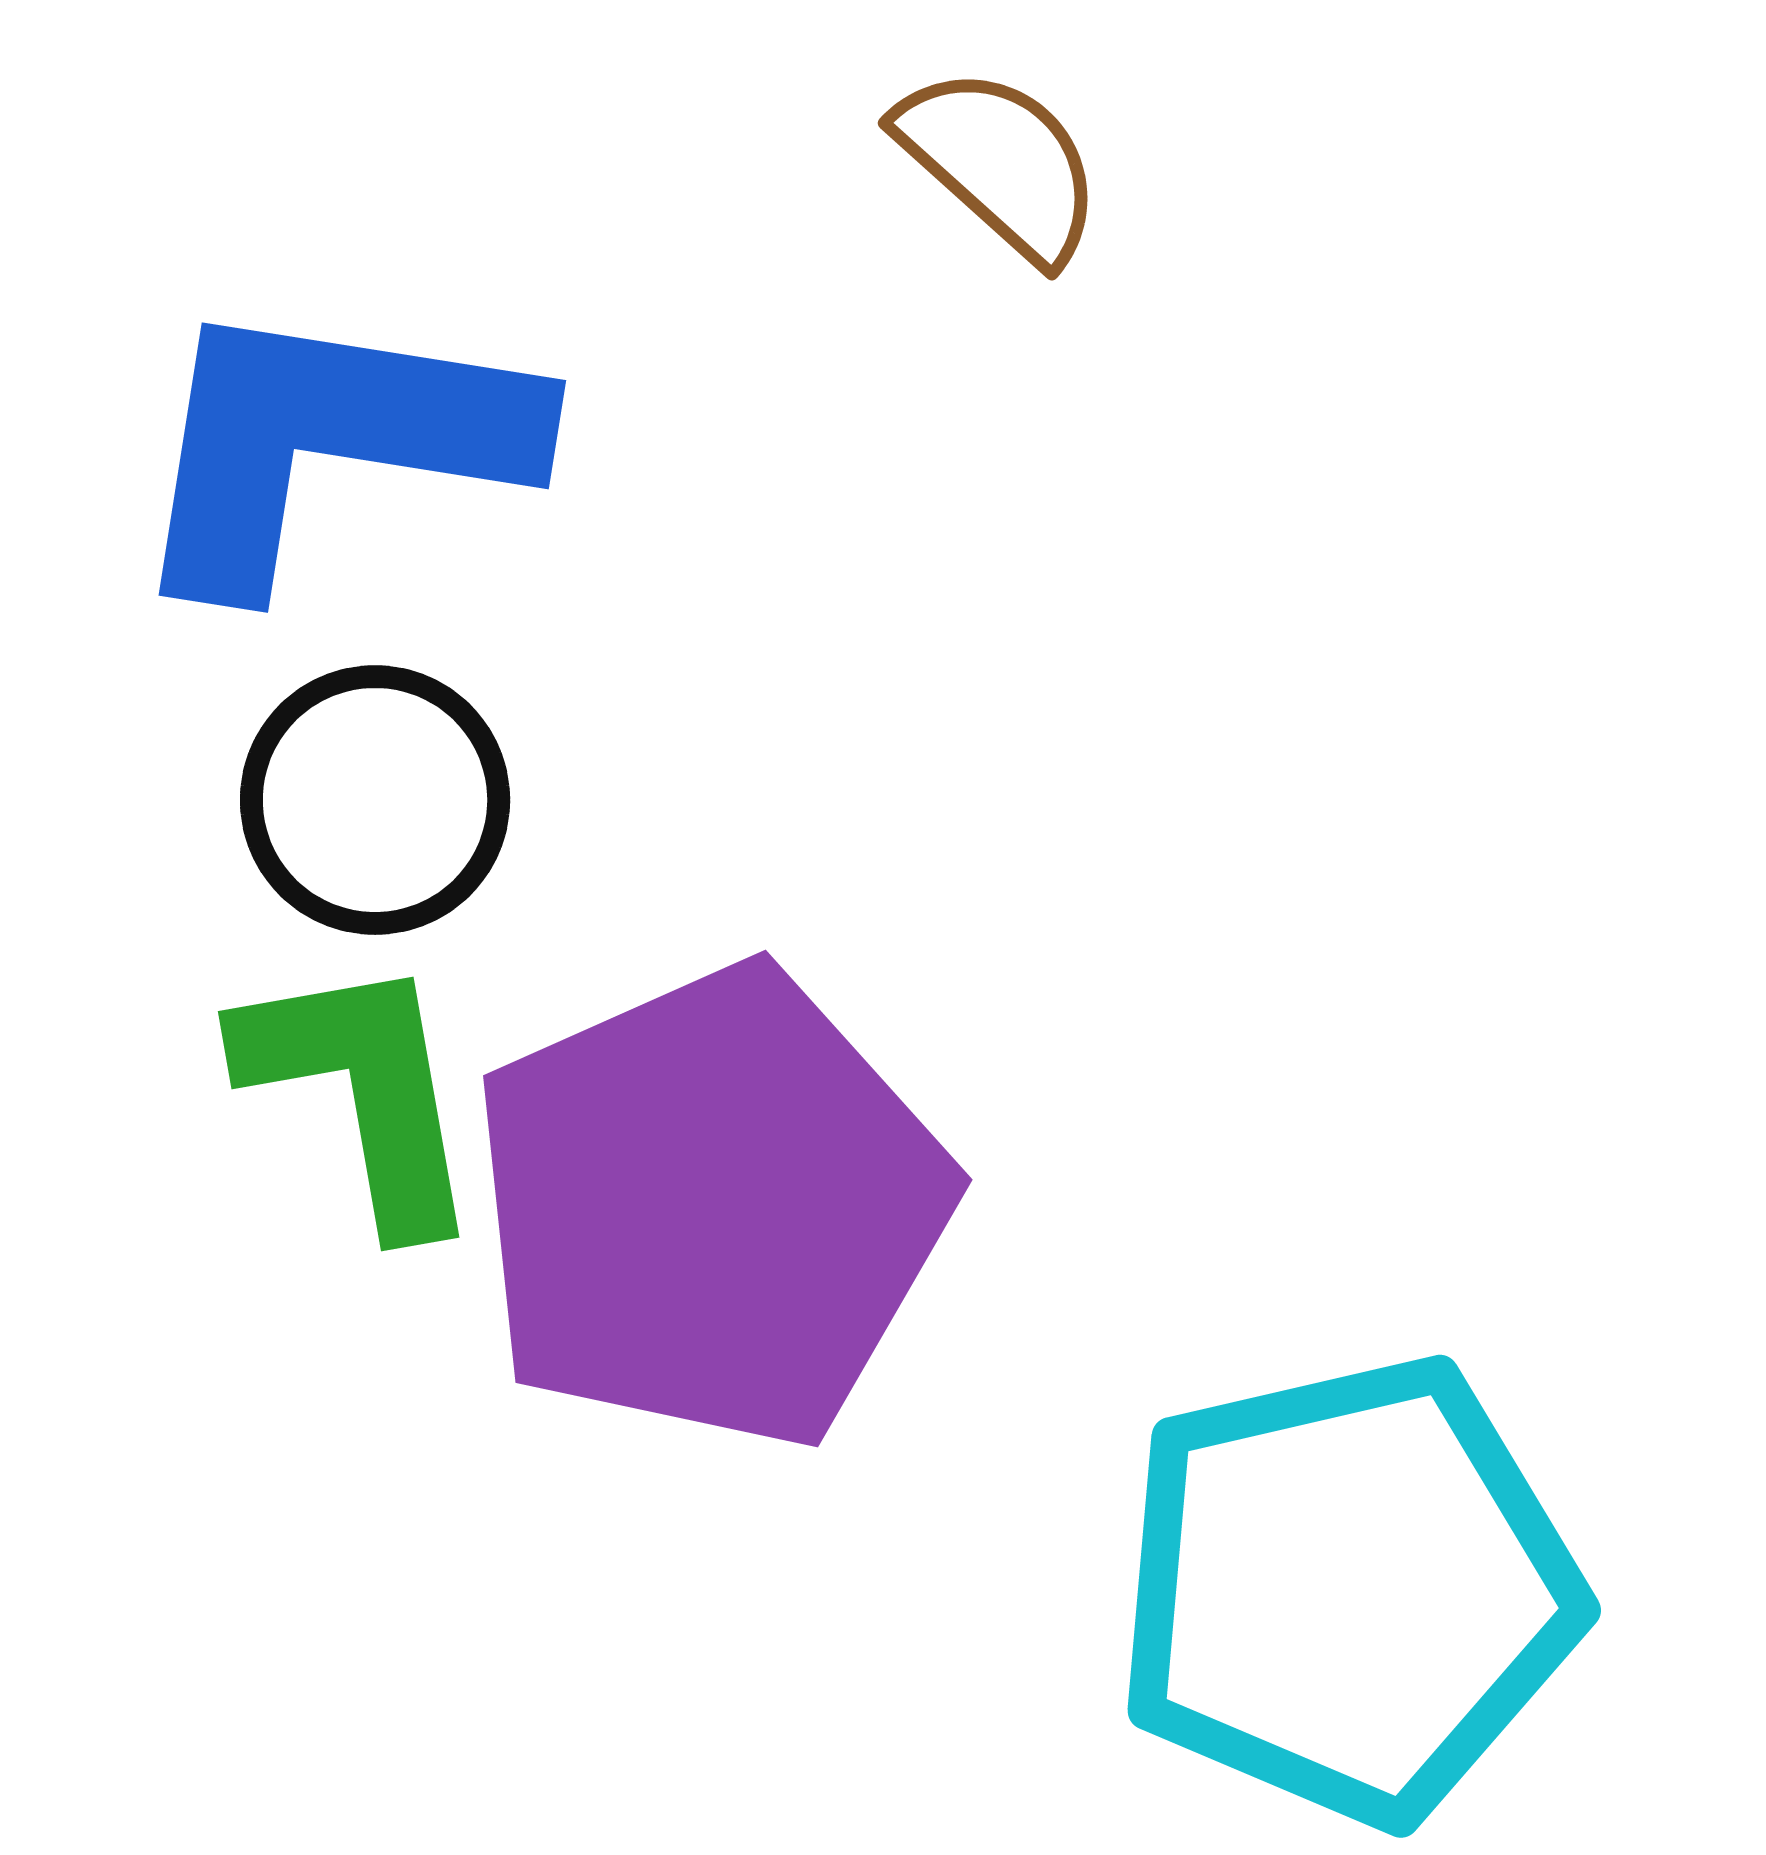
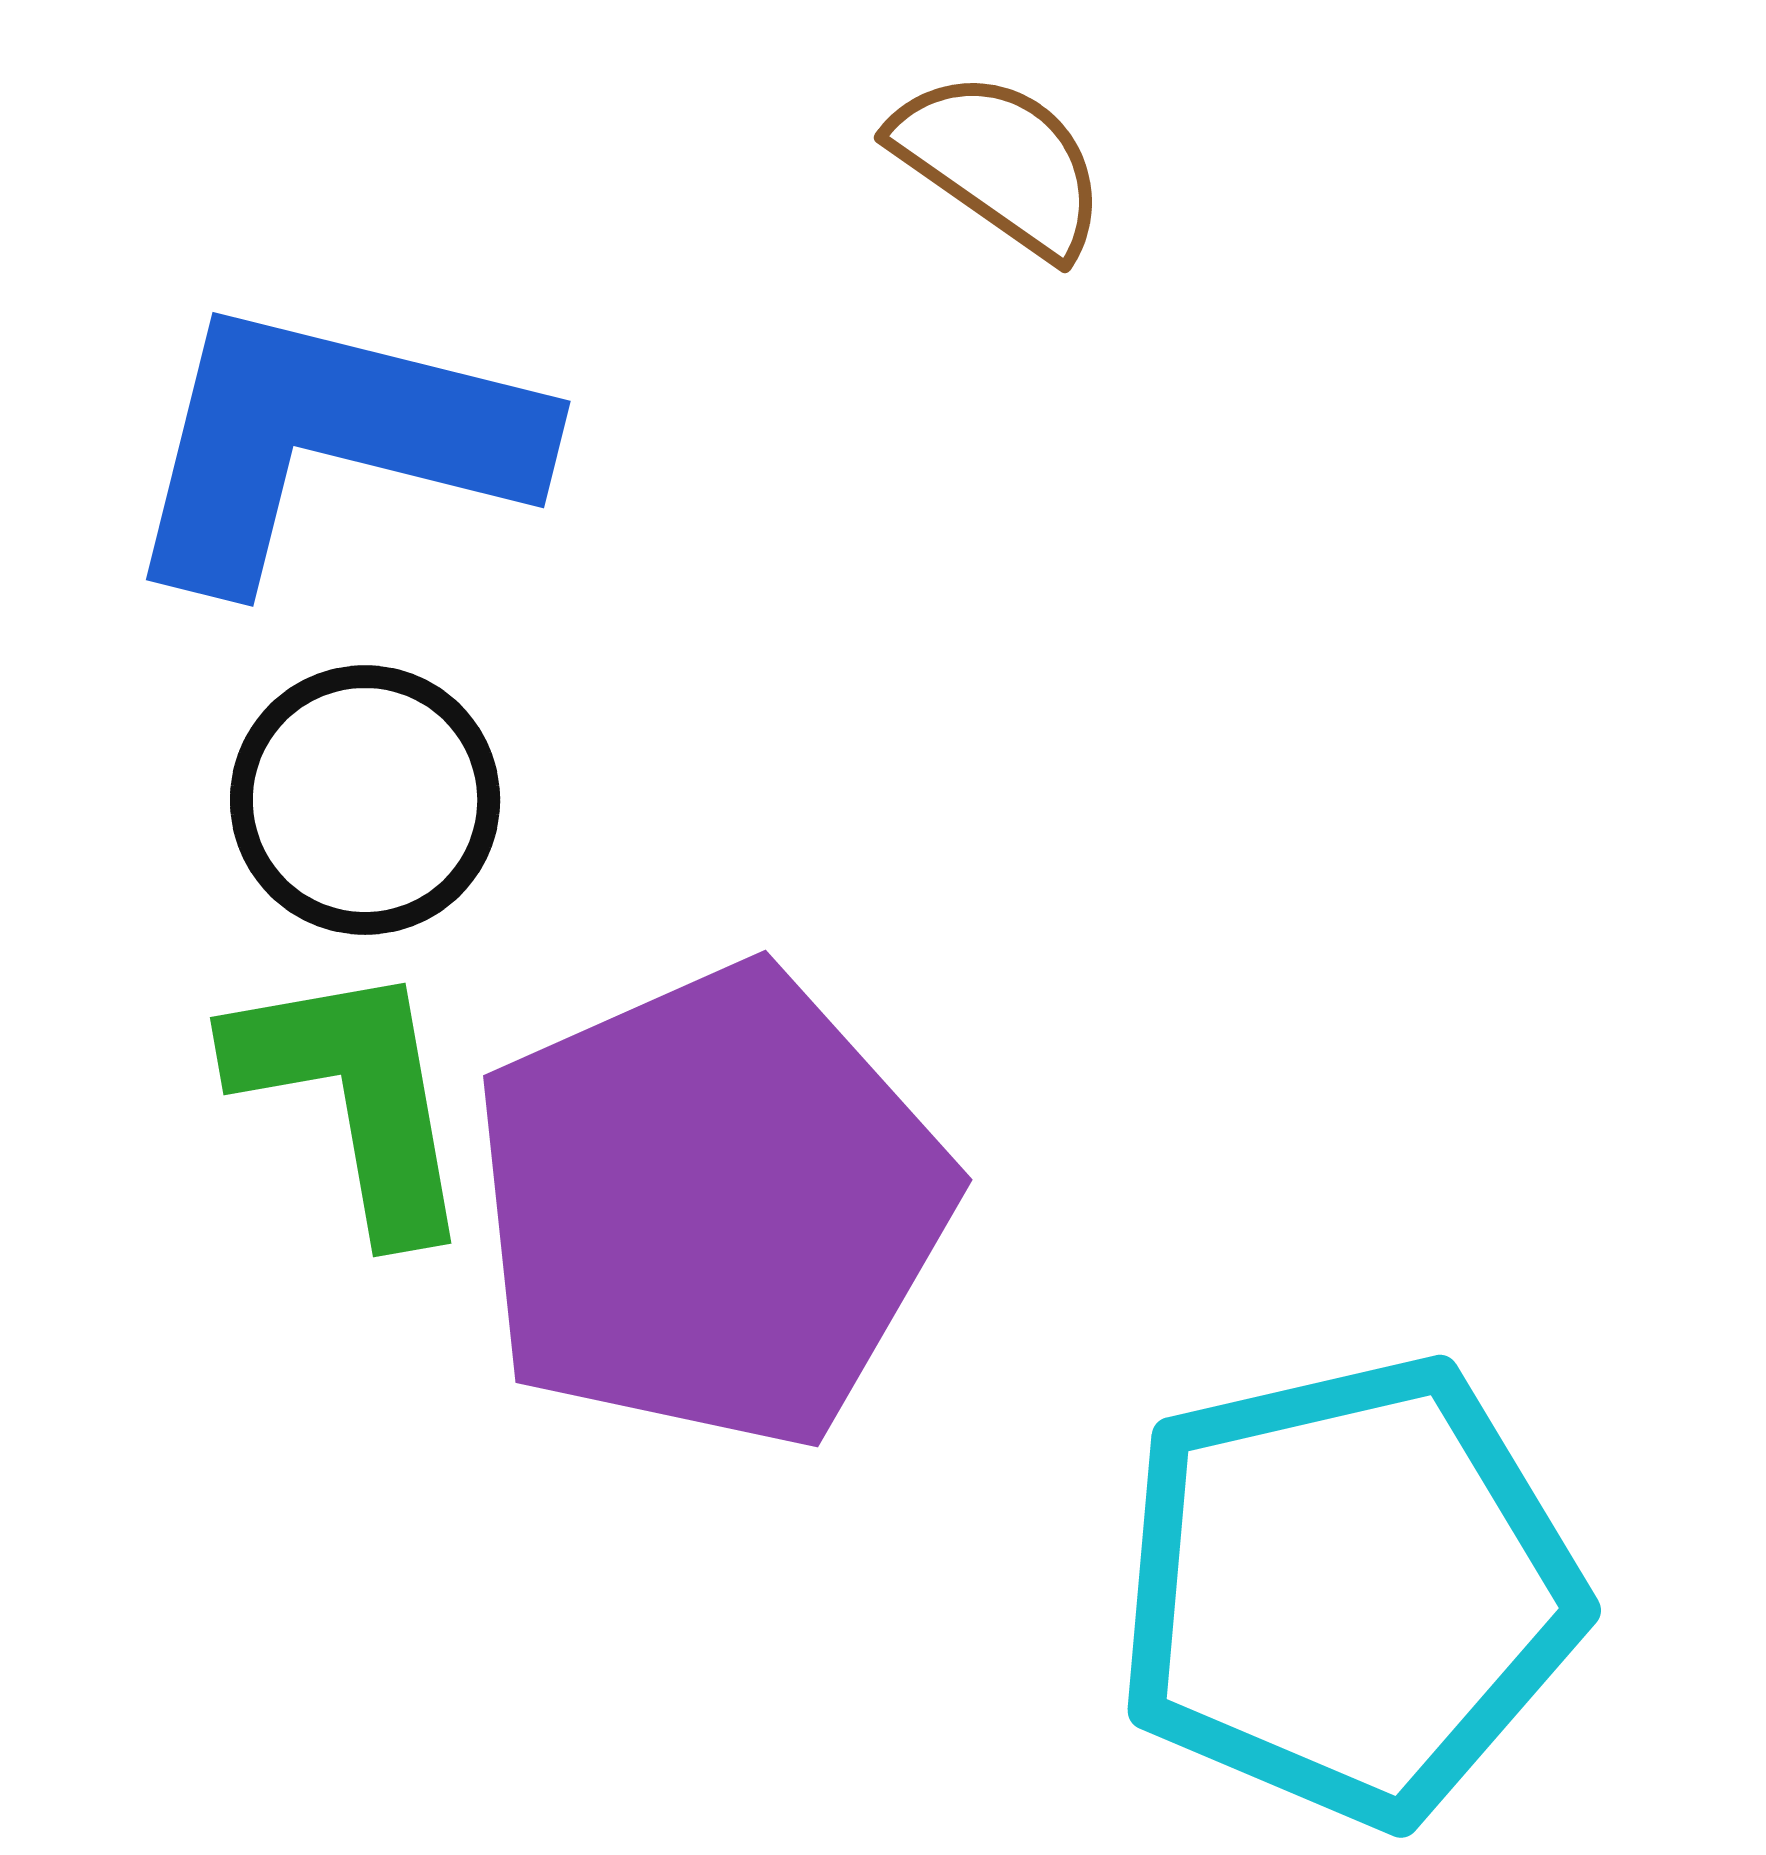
brown semicircle: rotated 7 degrees counterclockwise
blue L-shape: rotated 5 degrees clockwise
black circle: moved 10 px left
green L-shape: moved 8 px left, 6 px down
